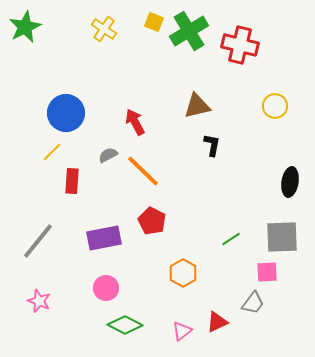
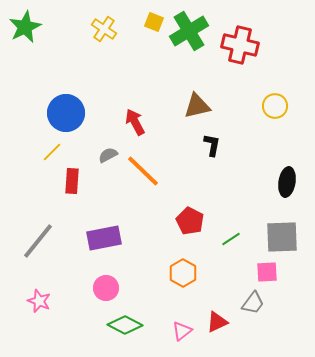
black ellipse: moved 3 px left
red pentagon: moved 38 px right
